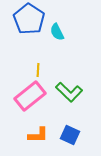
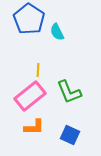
green L-shape: rotated 24 degrees clockwise
orange L-shape: moved 4 px left, 8 px up
